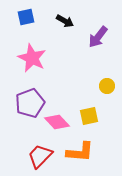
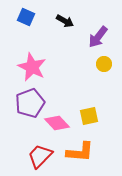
blue square: rotated 36 degrees clockwise
pink star: moved 9 px down
yellow circle: moved 3 px left, 22 px up
pink diamond: moved 1 px down
